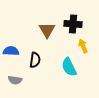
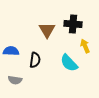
yellow arrow: moved 2 px right
cyan semicircle: moved 4 px up; rotated 18 degrees counterclockwise
